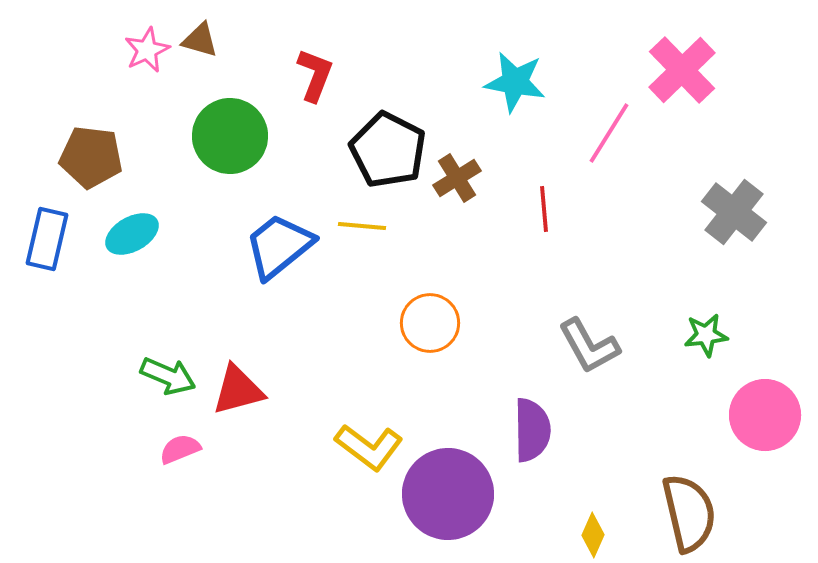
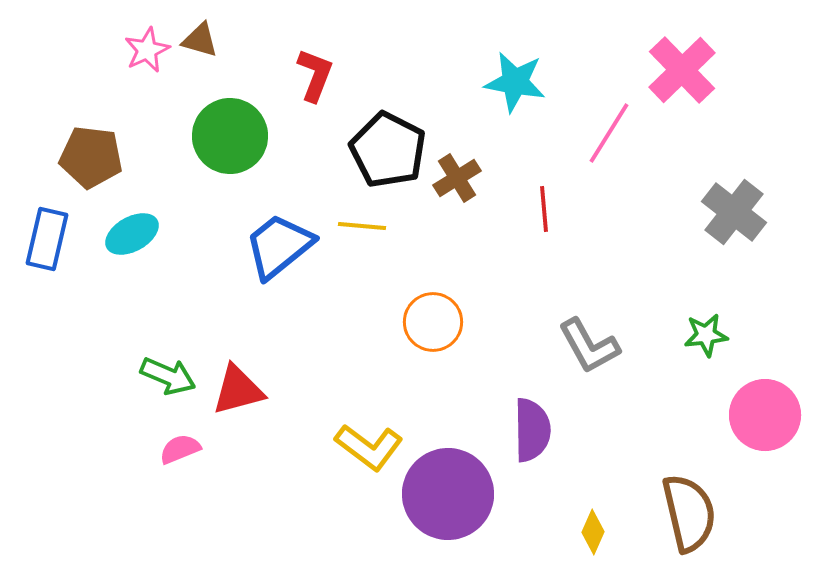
orange circle: moved 3 px right, 1 px up
yellow diamond: moved 3 px up
